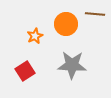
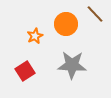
brown line: rotated 42 degrees clockwise
